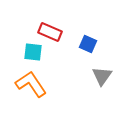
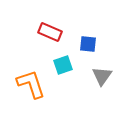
blue square: rotated 18 degrees counterclockwise
cyan square: moved 30 px right, 13 px down; rotated 24 degrees counterclockwise
orange L-shape: rotated 16 degrees clockwise
